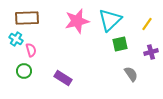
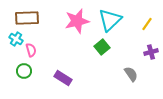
green square: moved 18 px left, 3 px down; rotated 28 degrees counterclockwise
